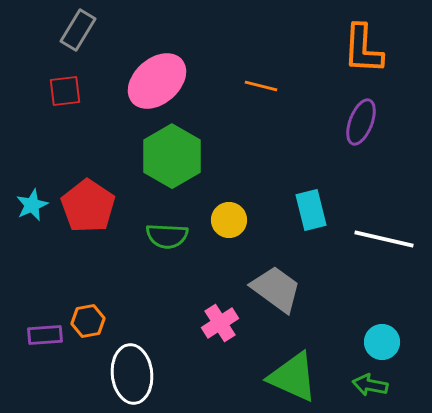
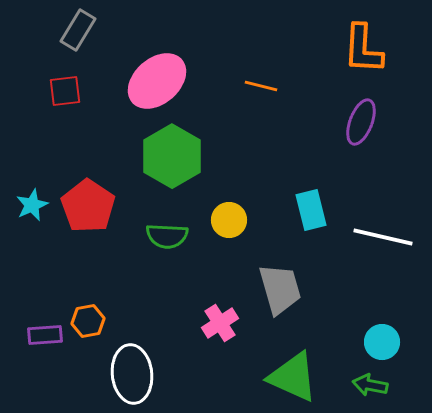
white line: moved 1 px left, 2 px up
gray trapezoid: moved 4 px right; rotated 38 degrees clockwise
